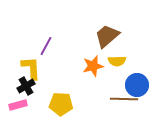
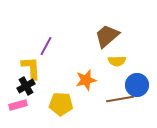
orange star: moved 7 px left, 14 px down
brown line: moved 4 px left; rotated 12 degrees counterclockwise
